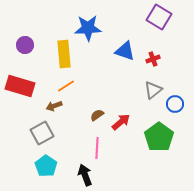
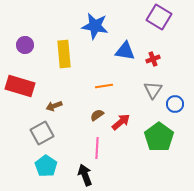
blue star: moved 7 px right, 2 px up; rotated 12 degrees clockwise
blue triangle: rotated 10 degrees counterclockwise
orange line: moved 38 px right; rotated 24 degrees clockwise
gray triangle: rotated 18 degrees counterclockwise
